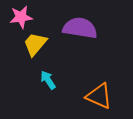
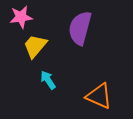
purple semicircle: rotated 84 degrees counterclockwise
yellow trapezoid: moved 2 px down
